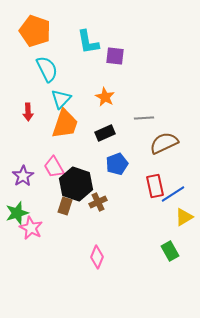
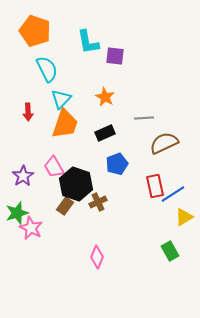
brown rectangle: rotated 18 degrees clockwise
